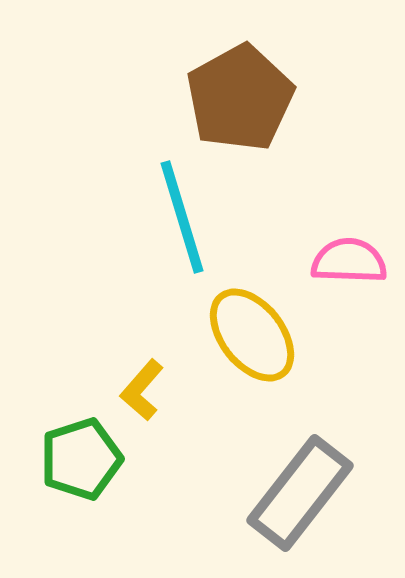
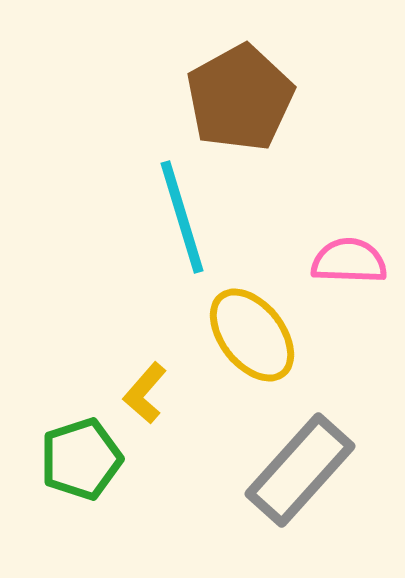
yellow L-shape: moved 3 px right, 3 px down
gray rectangle: moved 23 px up; rotated 4 degrees clockwise
